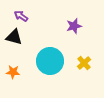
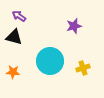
purple arrow: moved 2 px left
yellow cross: moved 1 px left, 5 px down; rotated 24 degrees clockwise
